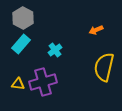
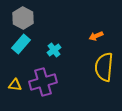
orange arrow: moved 6 px down
cyan cross: moved 1 px left
yellow semicircle: rotated 8 degrees counterclockwise
yellow triangle: moved 3 px left, 1 px down
